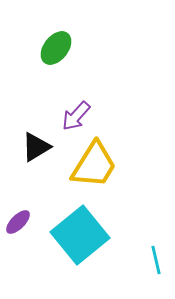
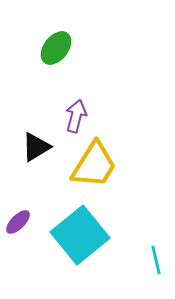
purple arrow: rotated 152 degrees clockwise
